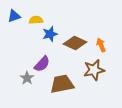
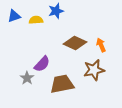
blue star: moved 6 px right, 23 px up
